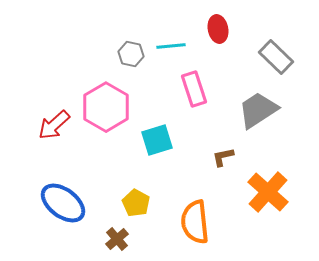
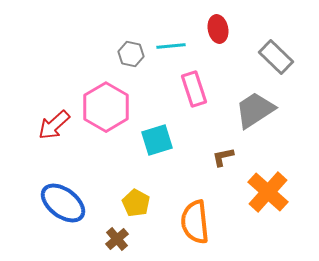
gray trapezoid: moved 3 px left
